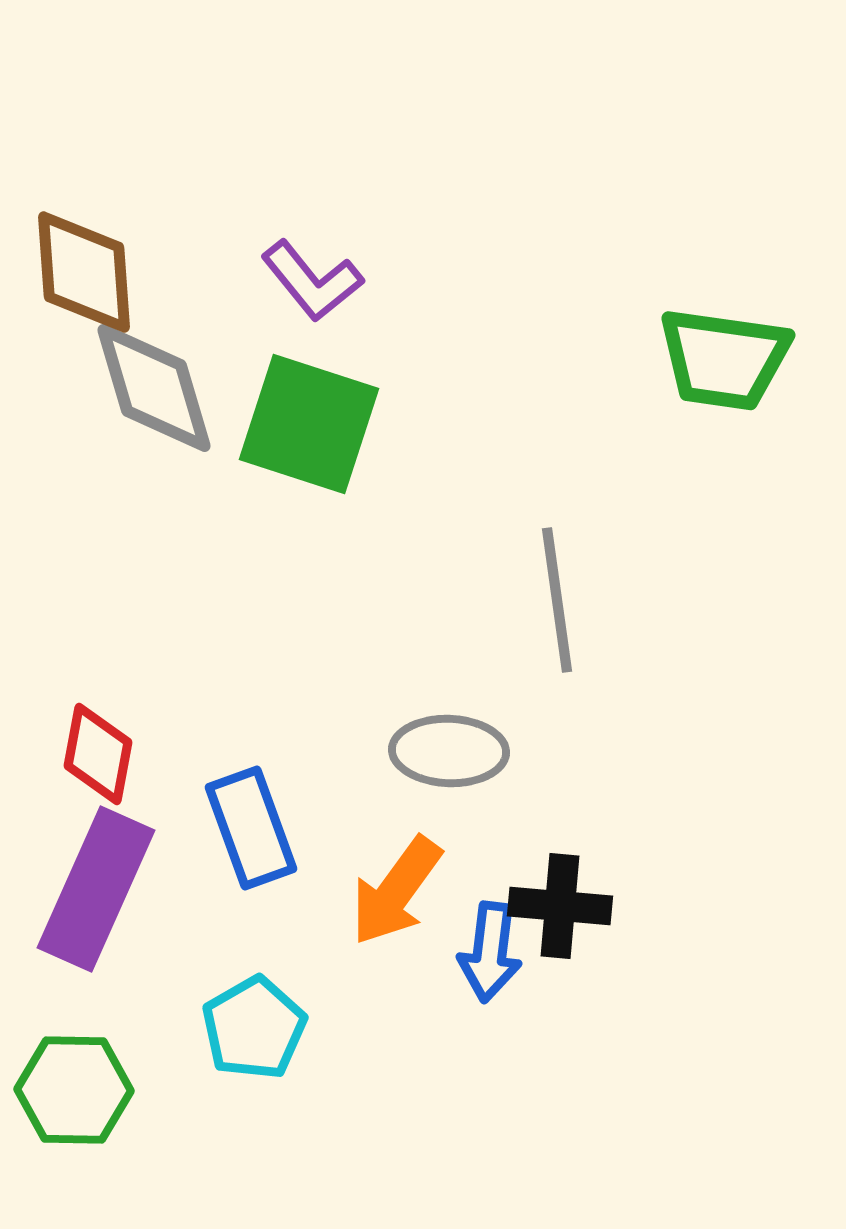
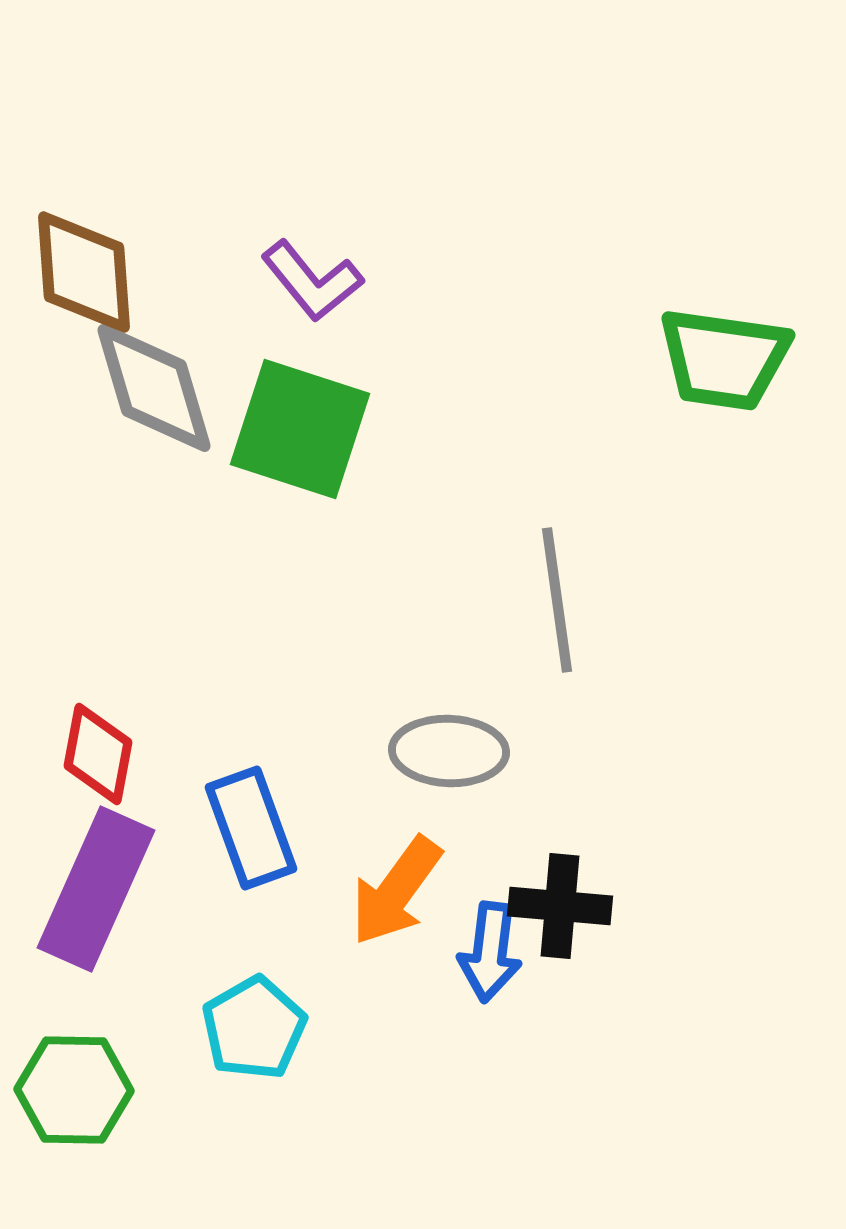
green square: moved 9 px left, 5 px down
